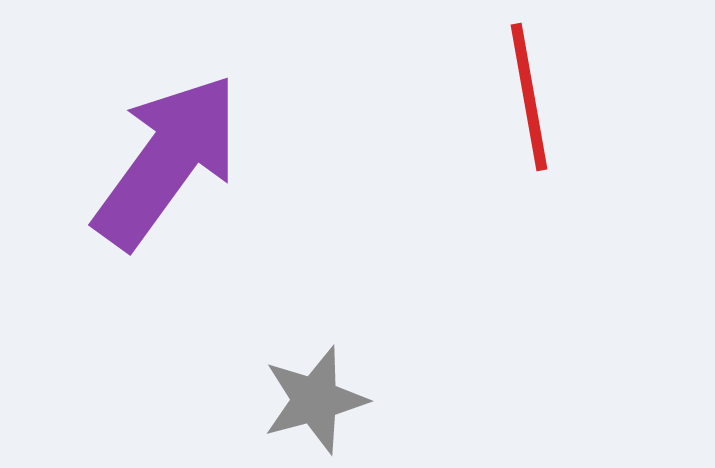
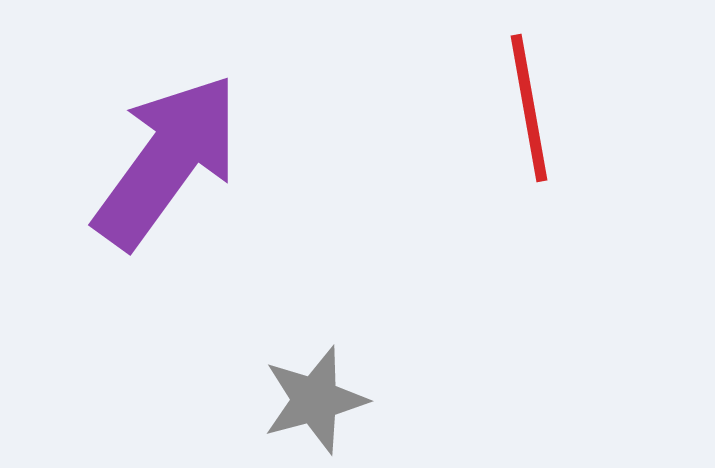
red line: moved 11 px down
